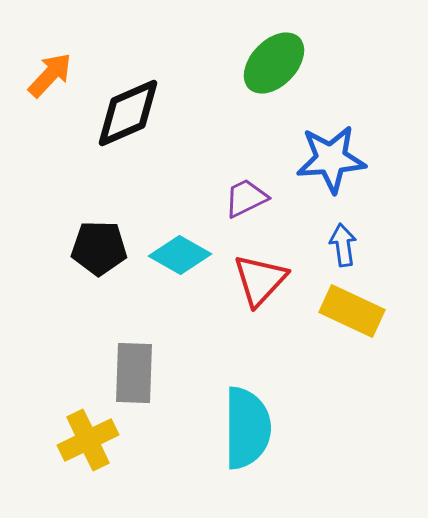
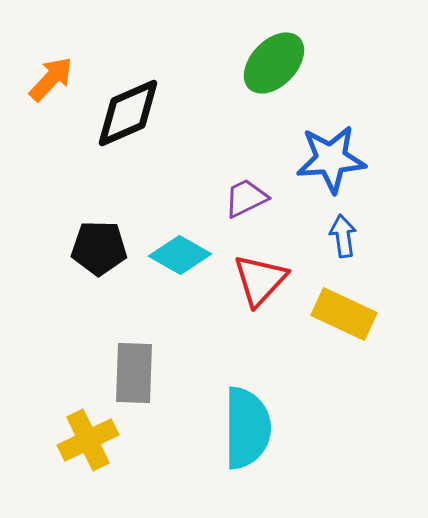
orange arrow: moved 1 px right, 4 px down
blue arrow: moved 9 px up
yellow rectangle: moved 8 px left, 3 px down
